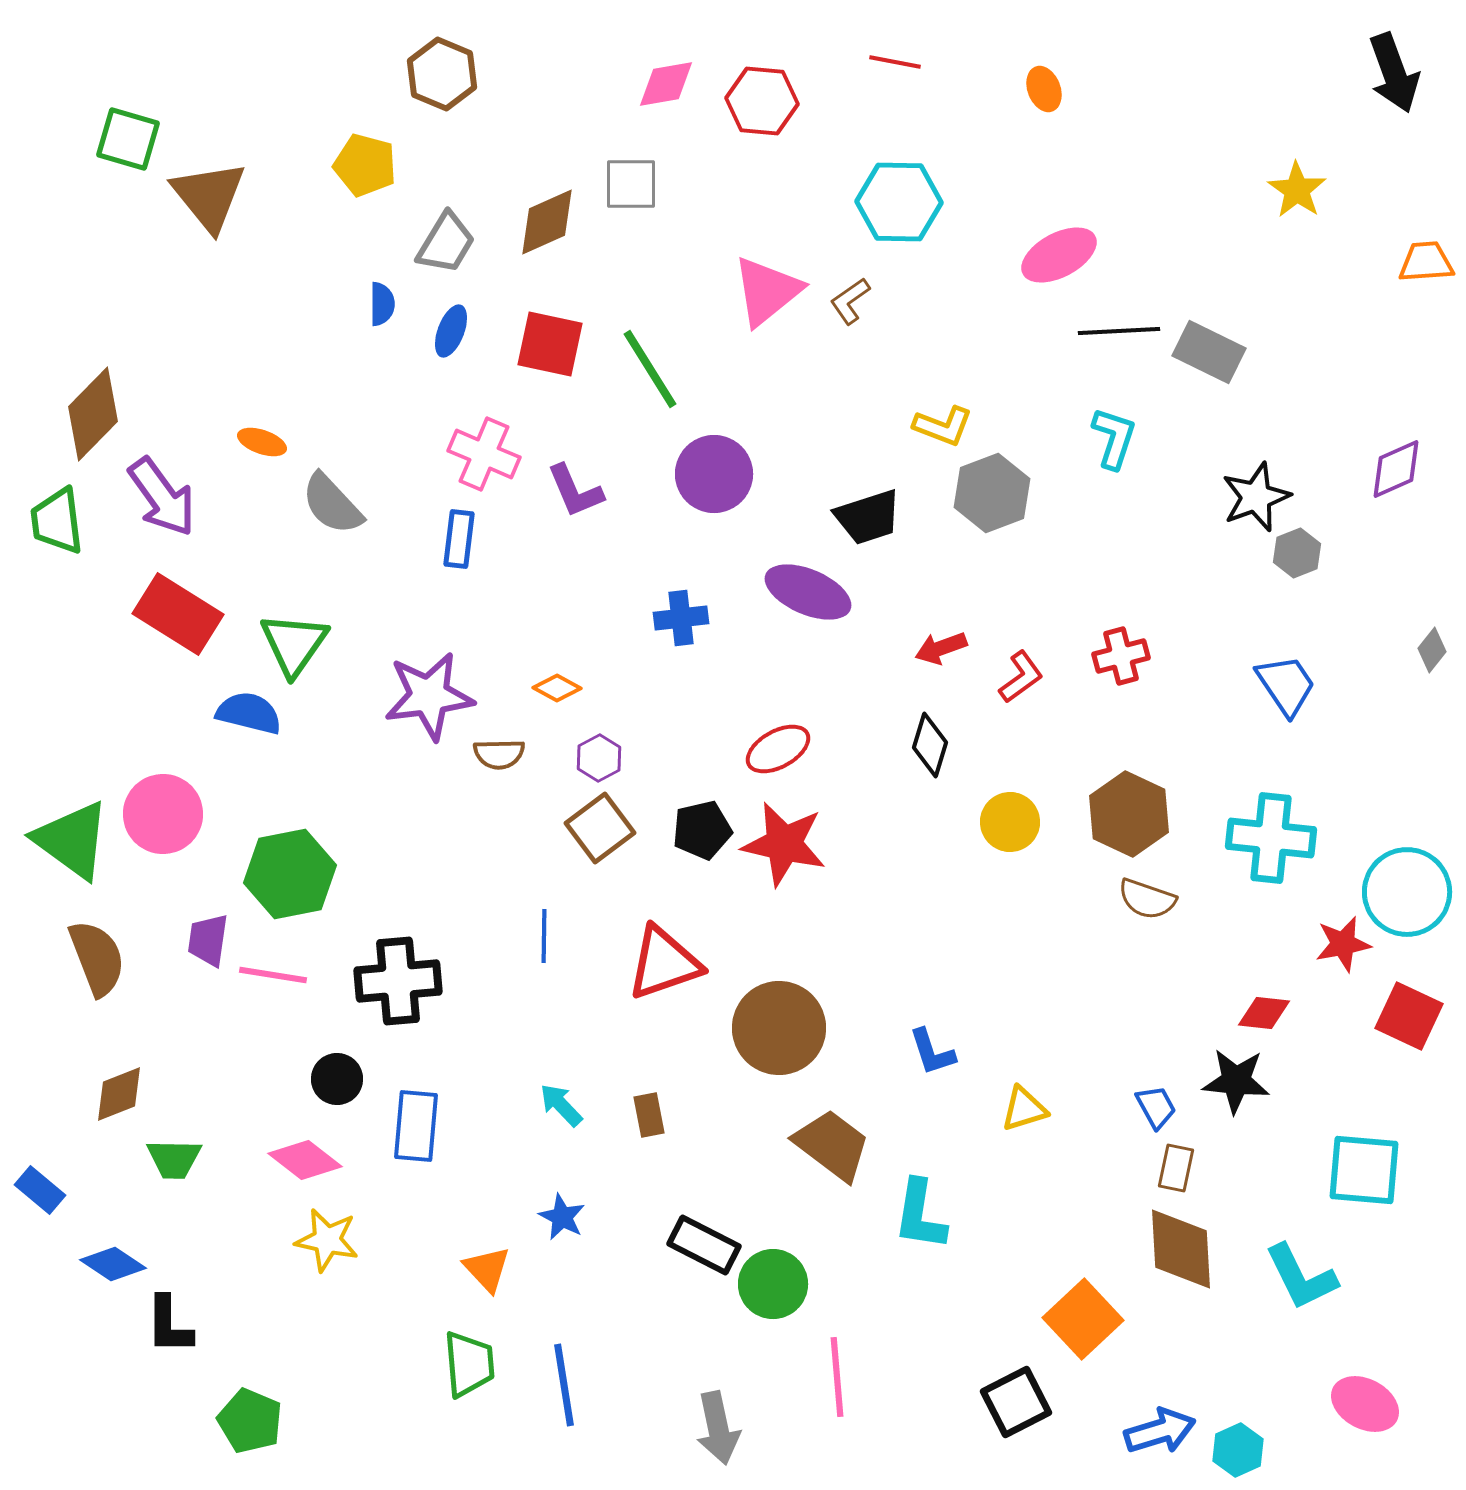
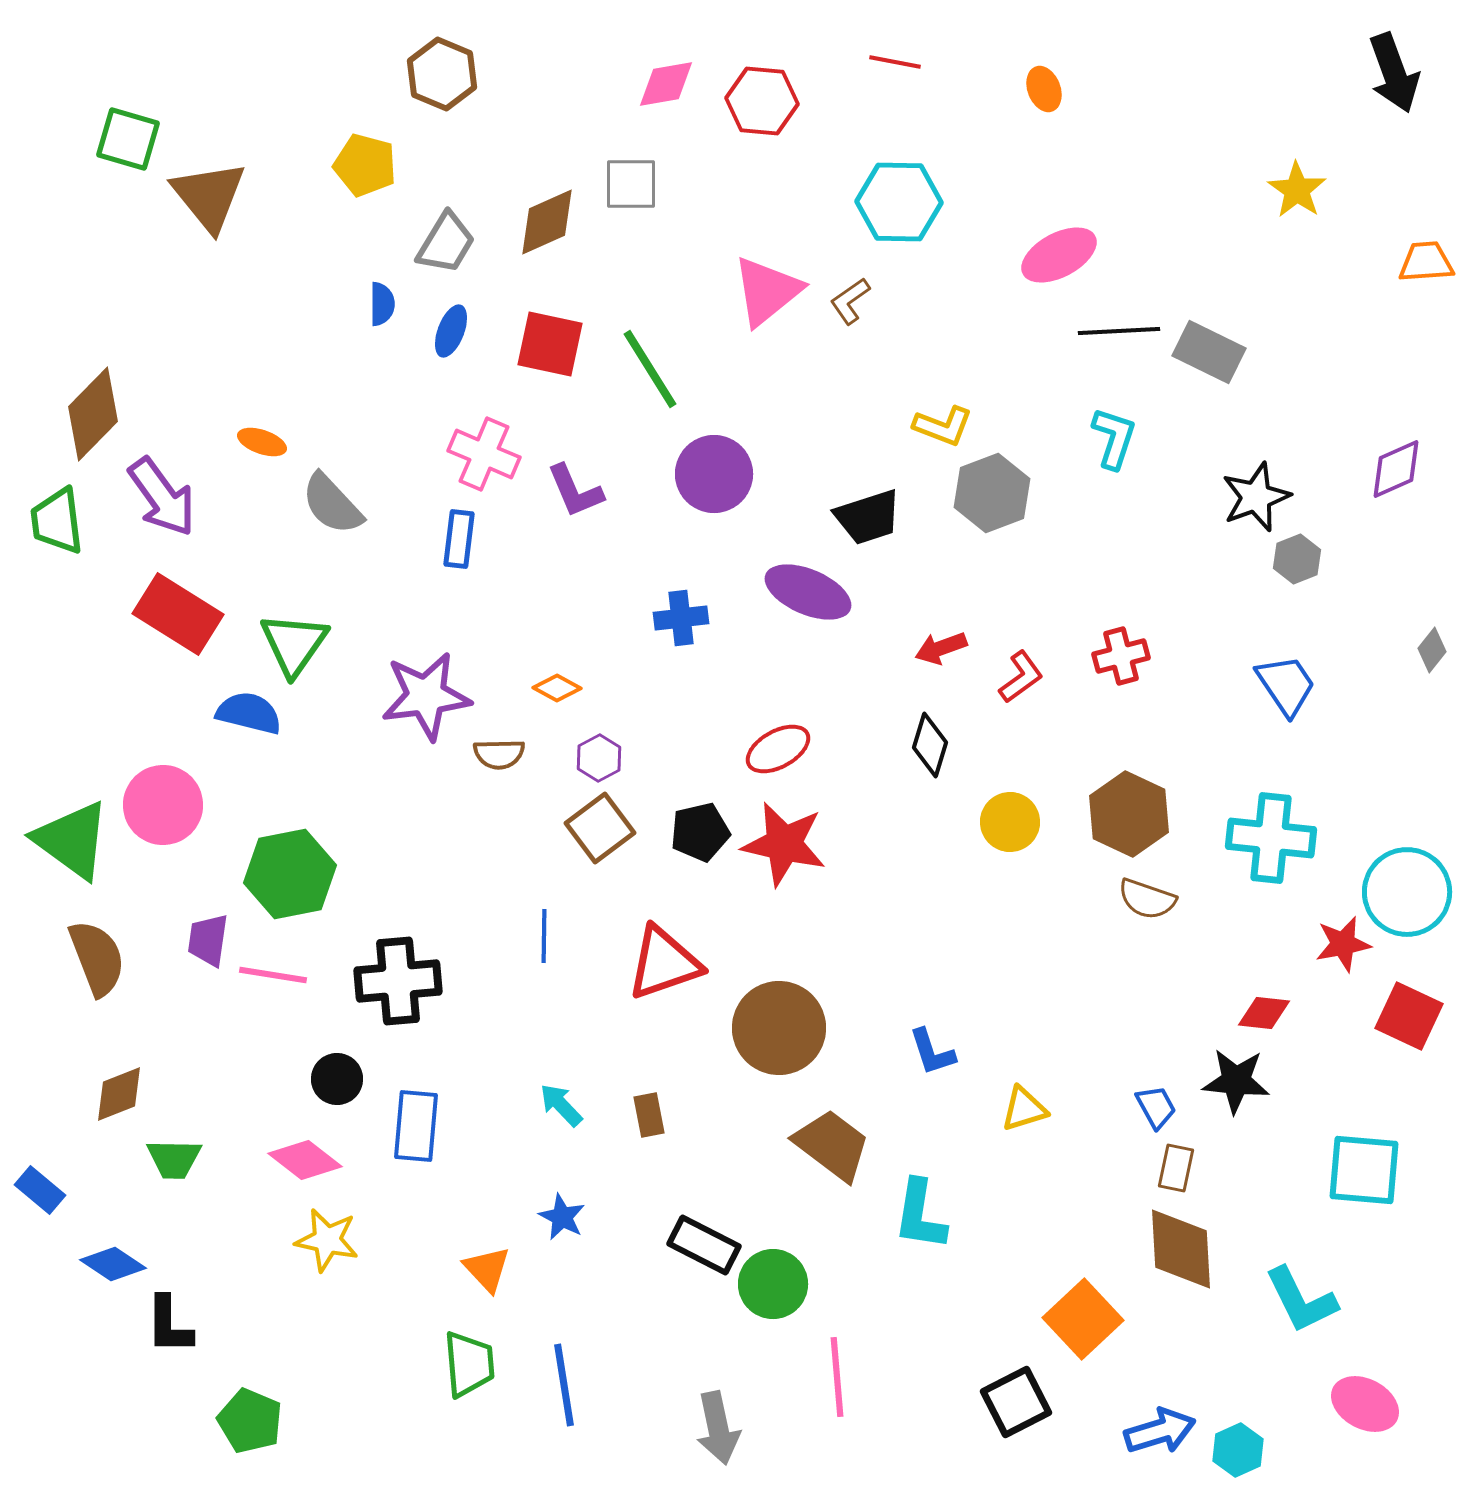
gray hexagon at (1297, 553): moved 6 px down
purple star at (429, 696): moved 3 px left
pink circle at (163, 814): moved 9 px up
black pentagon at (702, 830): moved 2 px left, 2 px down
cyan L-shape at (1301, 1277): moved 23 px down
